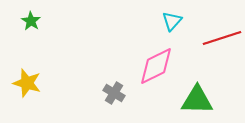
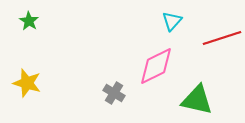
green star: moved 2 px left
green triangle: rotated 12 degrees clockwise
